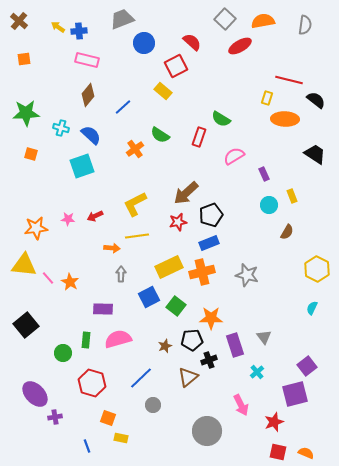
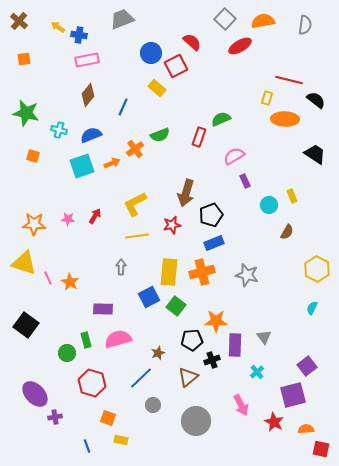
blue cross at (79, 31): moved 4 px down; rotated 14 degrees clockwise
blue circle at (144, 43): moved 7 px right, 10 px down
pink rectangle at (87, 60): rotated 25 degrees counterclockwise
yellow rectangle at (163, 91): moved 6 px left, 3 px up
blue line at (123, 107): rotated 24 degrees counterclockwise
green star at (26, 113): rotated 16 degrees clockwise
green semicircle at (221, 119): rotated 126 degrees clockwise
cyan cross at (61, 128): moved 2 px left, 2 px down
blue semicircle at (91, 135): rotated 65 degrees counterclockwise
green semicircle at (160, 135): rotated 54 degrees counterclockwise
orange square at (31, 154): moved 2 px right, 2 px down
purple rectangle at (264, 174): moved 19 px left, 7 px down
brown arrow at (186, 193): rotated 32 degrees counterclockwise
red arrow at (95, 216): rotated 147 degrees clockwise
red star at (178, 222): moved 6 px left, 3 px down
orange star at (36, 228): moved 2 px left, 4 px up; rotated 10 degrees clockwise
blue rectangle at (209, 243): moved 5 px right
orange arrow at (112, 248): moved 85 px up; rotated 28 degrees counterclockwise
yellow triangle at (24, 265): moved 2 px up; rotated 12 degrees clockwise
yellow rectangle at (169, 267): moved 5 px down; rotated 60 degrees counterclockwise
gray arrow at (121, 274): moved 7 px up
pink line at (48, 278): rotated 16 degrees clockwise
orange star at (211, 318): moved 5 px right, 3 px down
black square at (26, 325): rotated 15 degrees counterclockwise
green rectangle at (86, 340): rotated 21 degrees counterclockwise
purple rectangle at (235, 345): rotated 20 degrees clockwise
brown star at (165, 346): moved 7 px left, 7 px down
green circle at (63, 353): moved 4 px right
black cross at (209, 360): moved 3 px right
purple square at (295, 394): moved 2 px left, 1 px down
red star at (274, 422): rotated 24 degrees counterclockwise
gray circle at (207, 431): moved 11 px left, 10 px up
yellow rectangle at (121, 438): moved 2 px down
red square at (278, 452): moved 43 px right, 3 px up
orange semicircle at (306, 453): moved 24 px up; rotated 28 degrees counterclockwise
